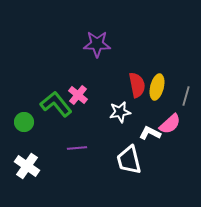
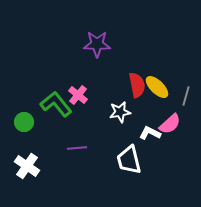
yellow ellipse: rotated 60 degrees counterclockwise
